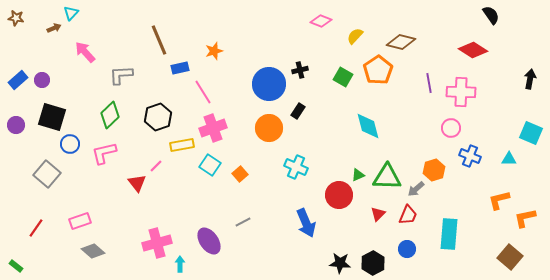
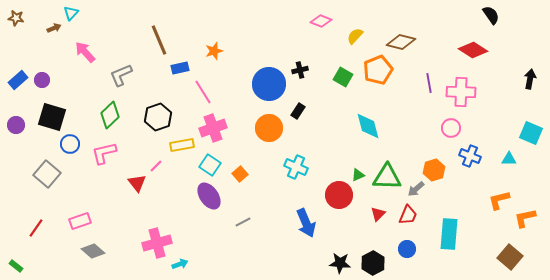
orange pentagon at (378, 70): rotated 12 degrees clockwise
gray L-shape at (121, 75): rotated 20 degrees counterclockwise
purple ellipse at (209, 241): moved 45 px up
cyan arrow at (180, 264): rotated 70 degrees clockwise
